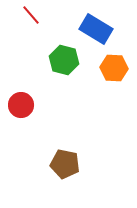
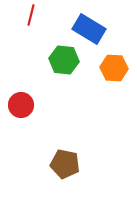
red line: rotated 55 degrees clockwise
blue rectangle: moved 7 px left
green hexagon: rotated 8 degrees counterclockwise
